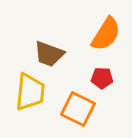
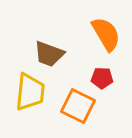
orange semicircle: rotated 63 degrees counterclockwise
orange square: moved 3 px up
